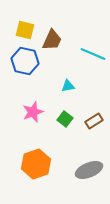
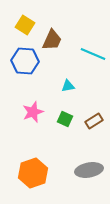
yellow square: moved 5 px up; rotated 18 degrees clockwise
blue hexagon: rotated 8 degrees counterclockwise
green square: rotated 14 degrees counterclockwise
orange hexagon: moved 3 px left, 9 px down
gray ellipse: rotated 12 degrees clockwise
